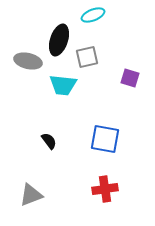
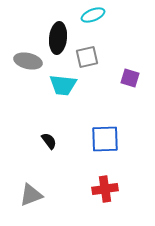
black ellipse: moved 1 px left, 2 px up; rotated 12 degrees counterclockwise
blue square: rotated 12 degrees counterclockwise
